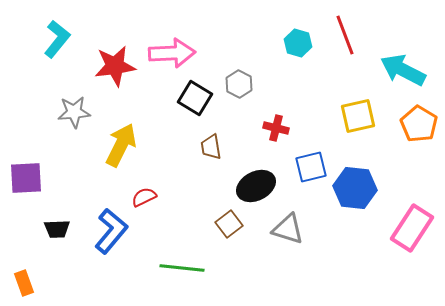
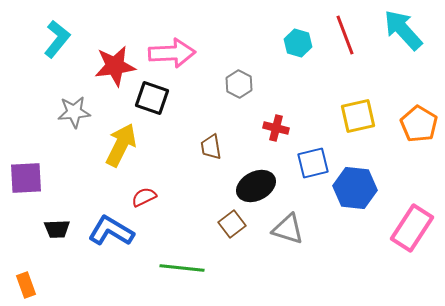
cyan arrow: moved 40 px up; rotated 21 degrees clockwise
black square: moved 43 px left; rotated 12 degrees counterclockwise
blue square: moved 2 px right, 4 px up
brown square: moved 3 px right
blue L-shape: rotated 99 degrees counterclockwise
orange rectangle: moved 2 px right, 2 px down
